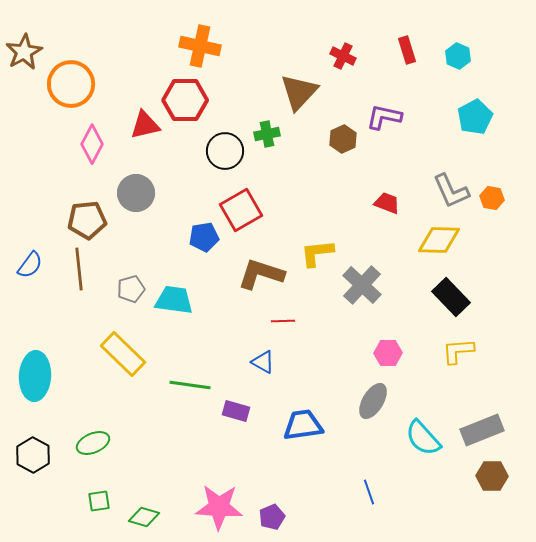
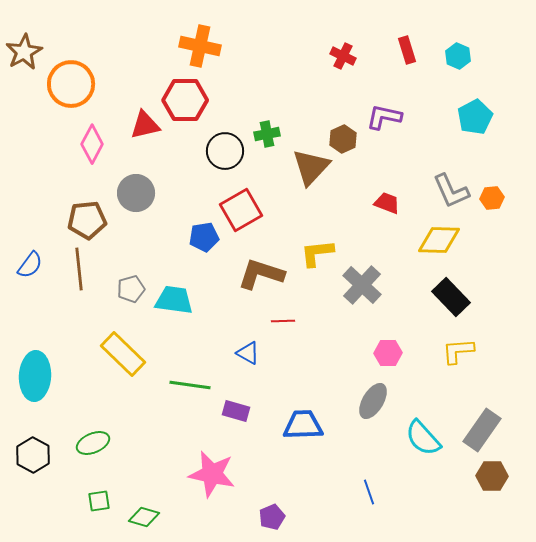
brown triangle at (299, 92): moved 12 px right, 75 px down
orange hexagon at (492, 198): rotated 15 degrees counterclockwise
blue triangle at (263, 362): moved 15 px left, 9 px up
blue trapezoid at (303, 425): rotated 6 degrees clockwise
gray rectangle at (482, 430): rotated 33 degrees counterclockwise
pink star at (219, 507): moved 7 px left, 33 px up; rotated 9 degrees clockwise
